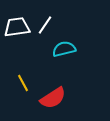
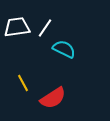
white line: moved 3 px down
cyan semicircle: rotated 40 degrees clockwise
